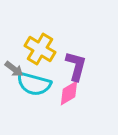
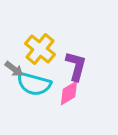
yellow cross: rotated 8 degrees clockwise
